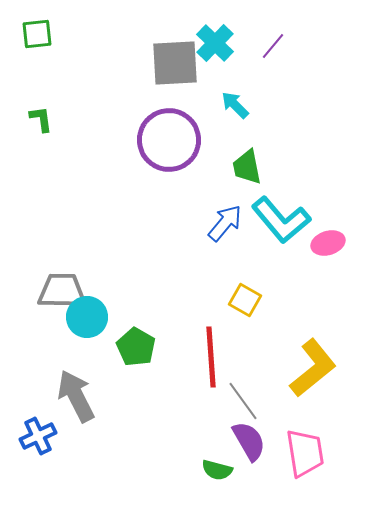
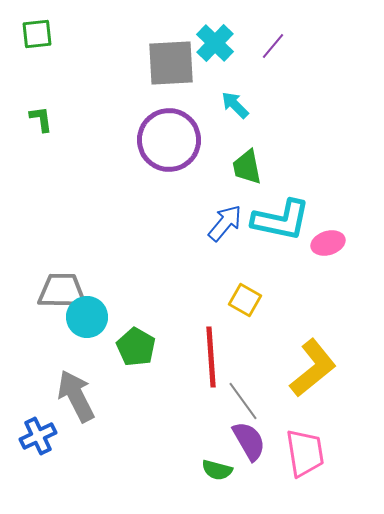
gray square: moved 4 px left
cyan L-shape: rotated 38 degrees counterclockwise
